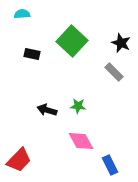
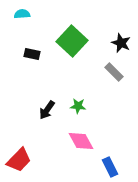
black arrow: rotated 72 degrees counterclockwise
blue rectangle: moved 2 px down
